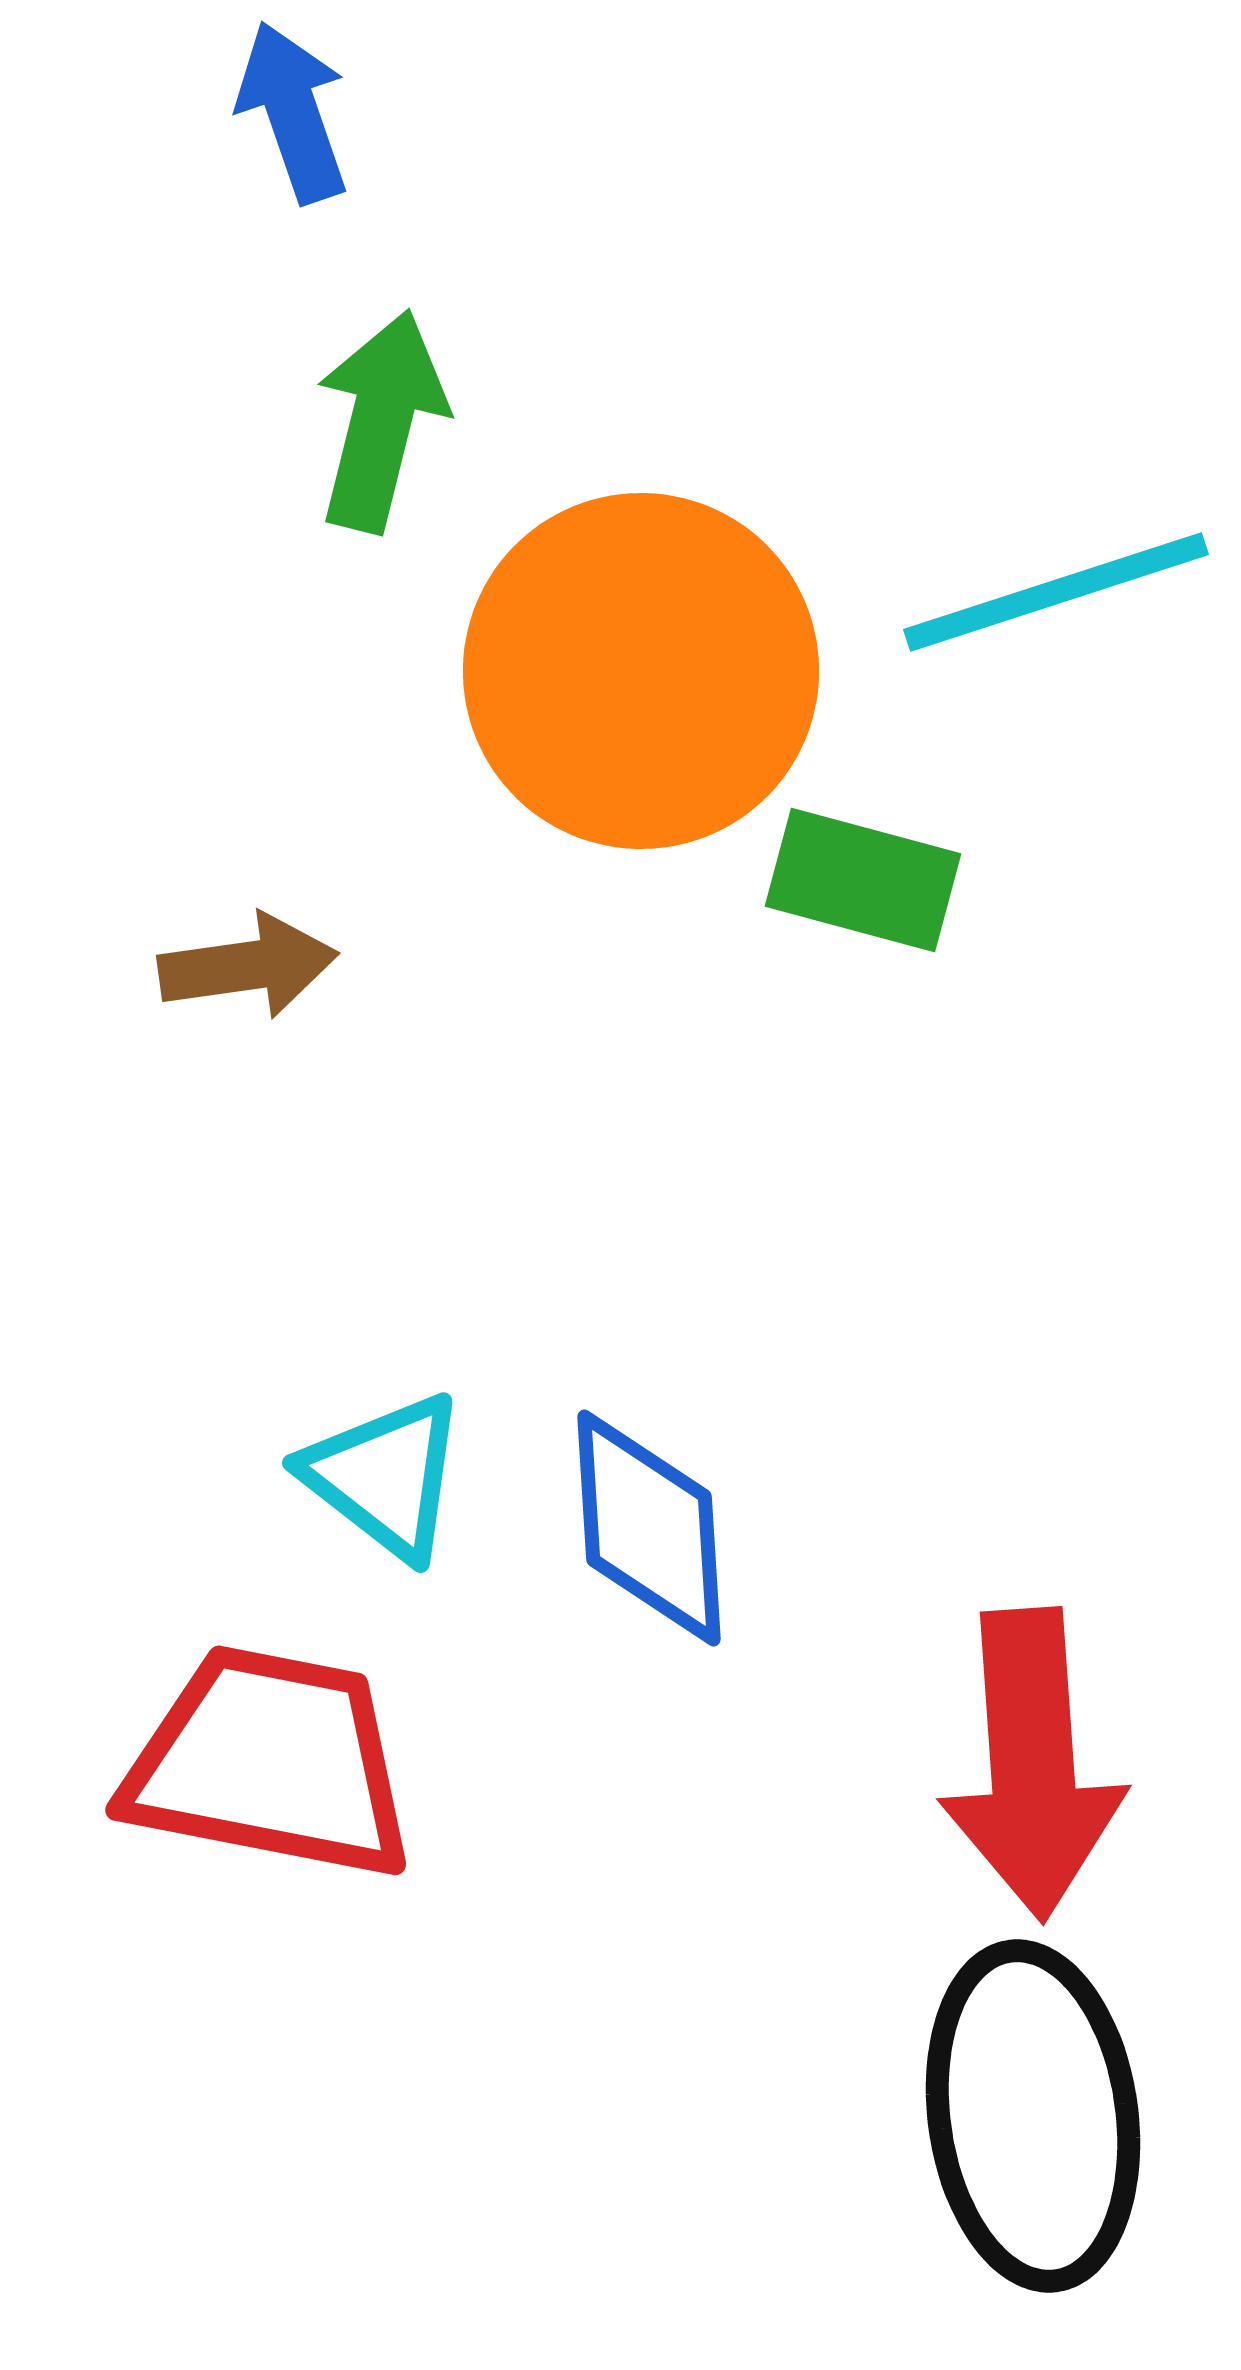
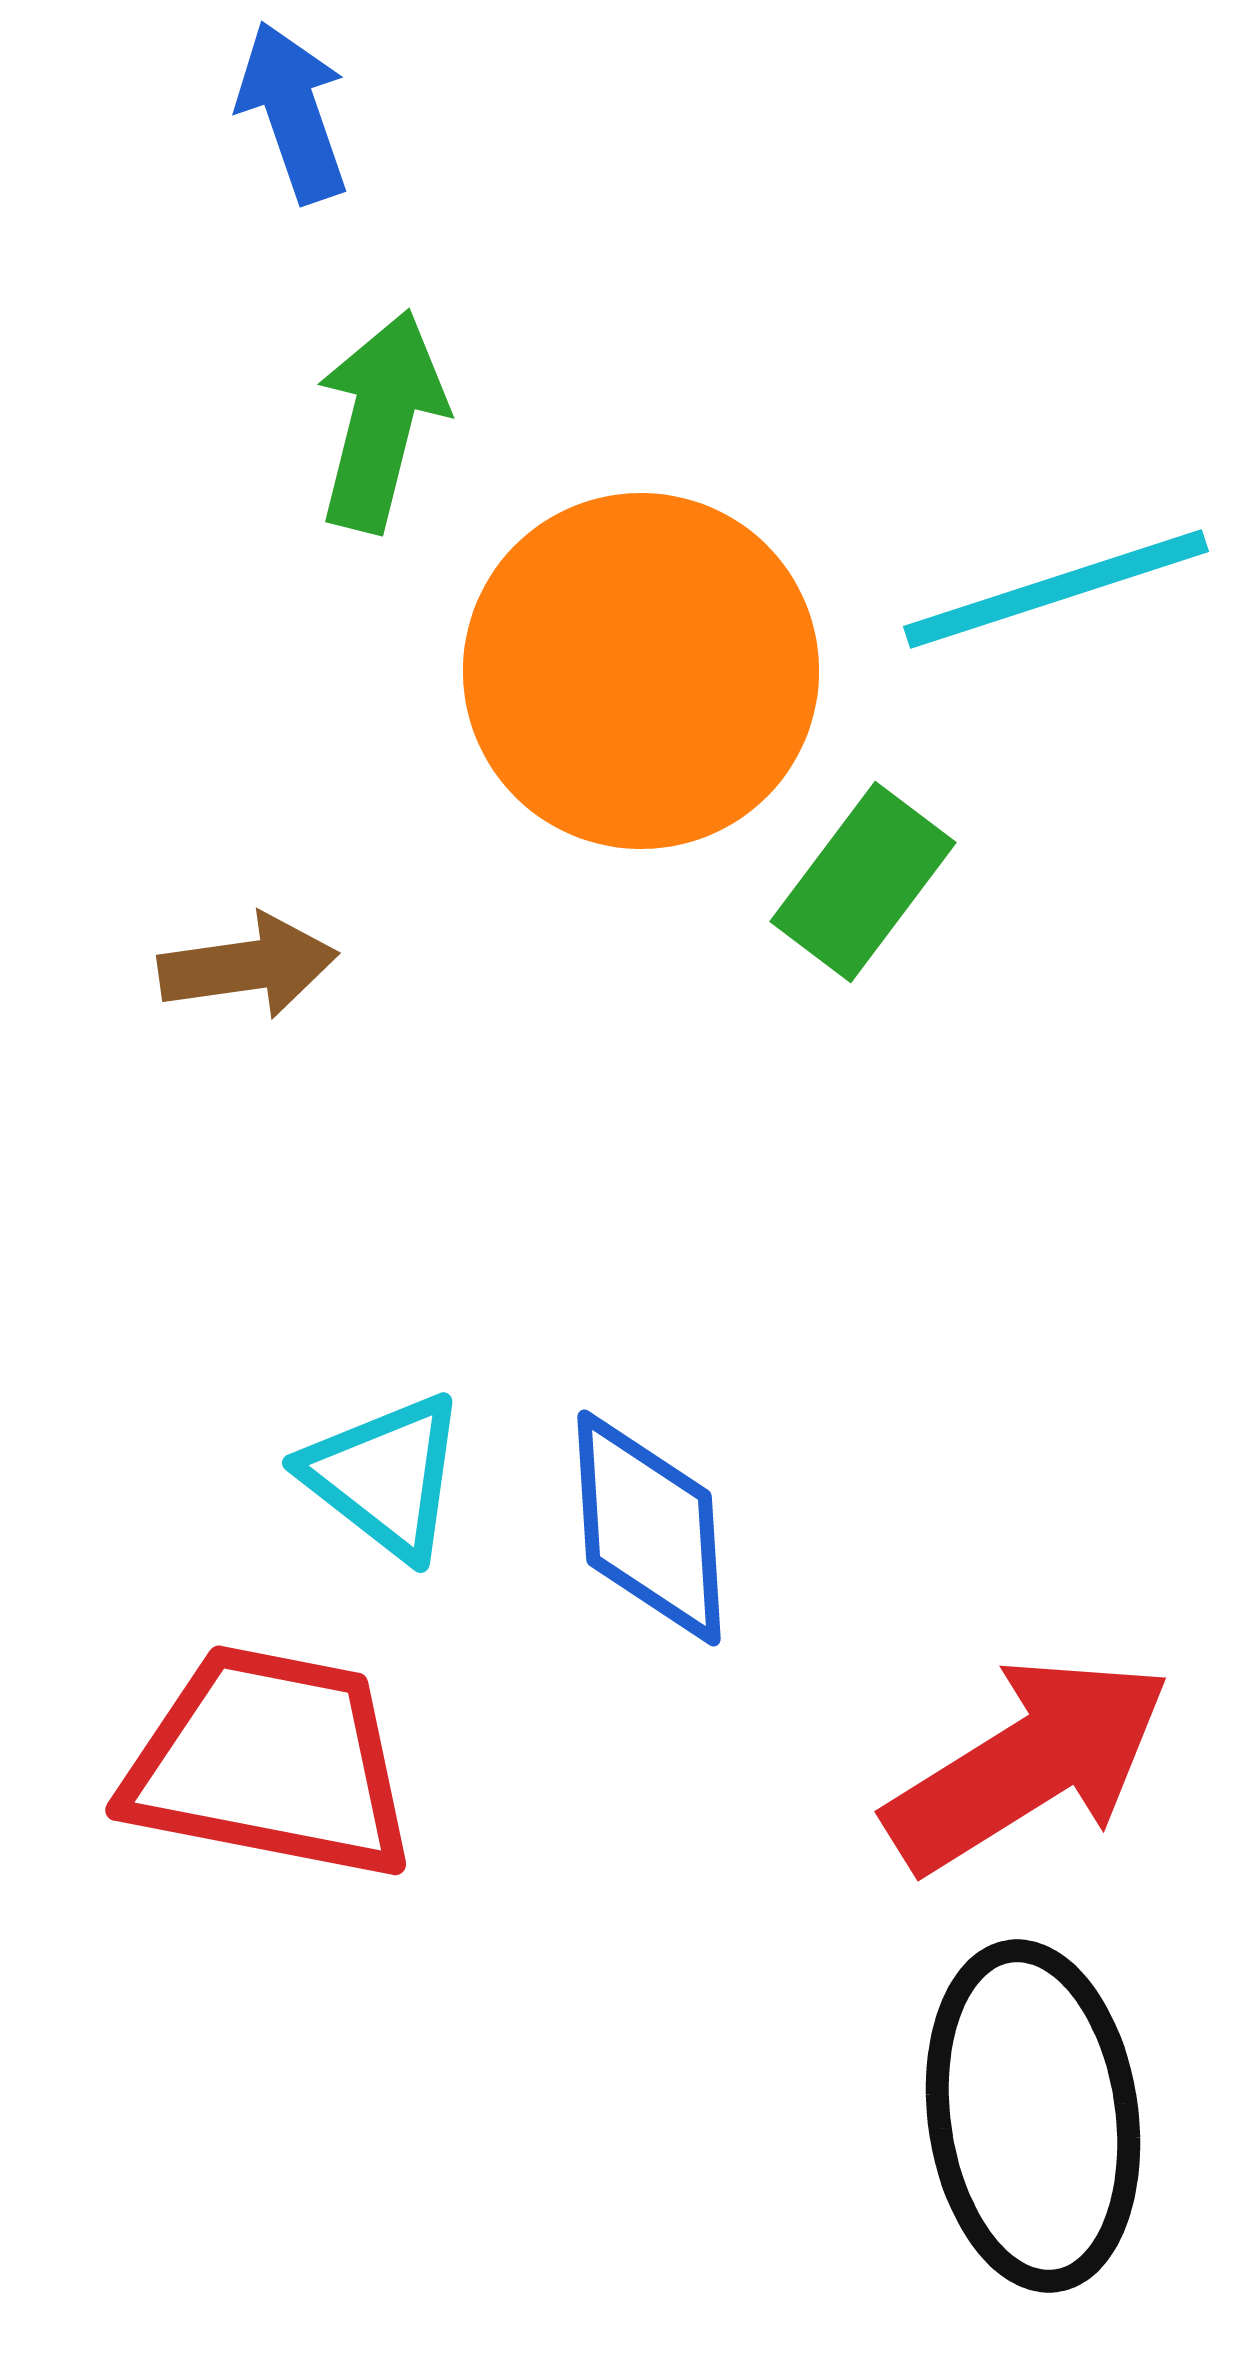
cyan line: moved 3 px up
green rectangle: moved 2 px down; rotated 68 degrees counterclockwise
red arrow: moved 4 px left; rotated 118 degrees counterclockwise
